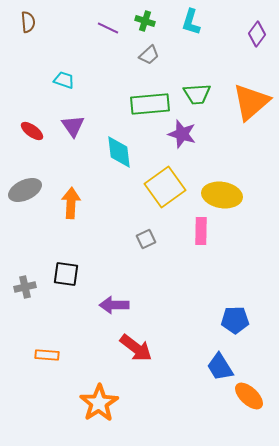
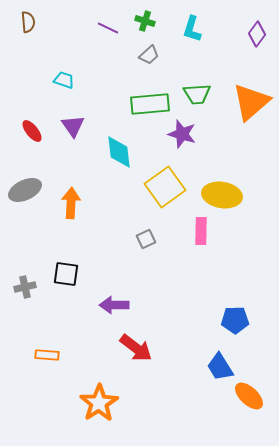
cyan L-shape: moved 1 px right, 7 px down
red ellipse: rotated 15 degrees clockwise
